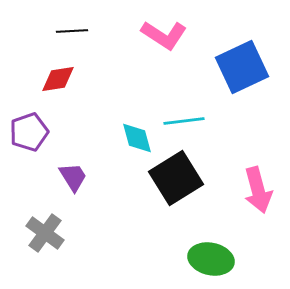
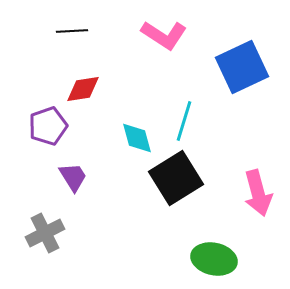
red diamond: moved 25 px right, 10 px down
cyan line: rotated 66 degrees counterclockwise
purple pentagon: moved 19 px right, 6 px up
pink arrow: moved 3 px down
gray cross: rotated 27 degrees clockwise
green ellipse: moved 3 px right
